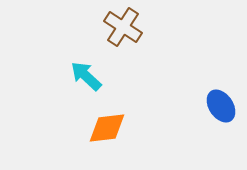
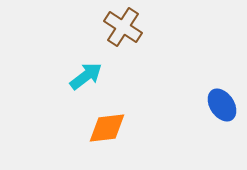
cyan arrow: rotated 100 degrees clockwise
blue ellipse: moved 1 px right, 1 px up
